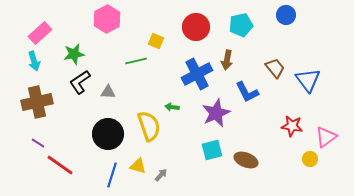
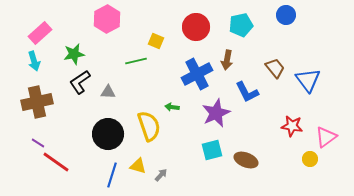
red line: moved 4 px left, 3 px up
